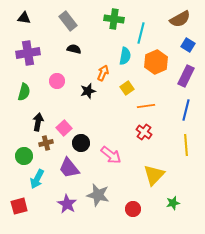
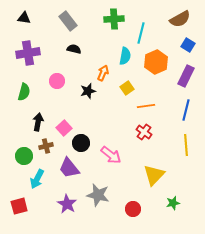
green cross: rotated 12 degrees counterclockwise
brown cross: moved 3 px down
